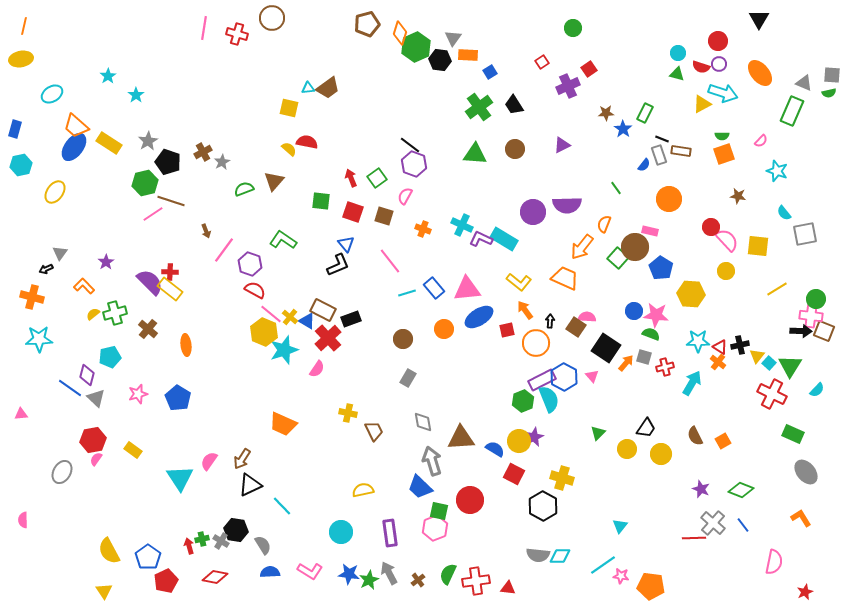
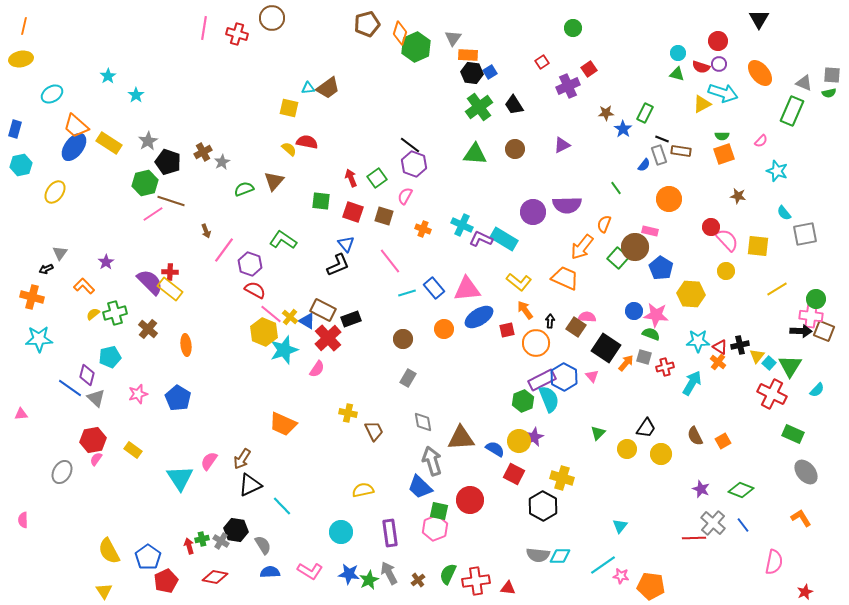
black hexagon at (440, 60): moved 32 px right, 13 px down
